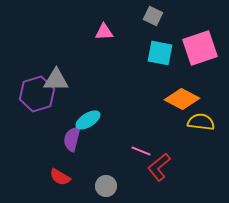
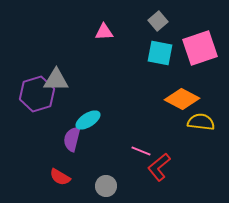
gray square: moved 5 px right, 5 px down; rotated 24 degrees clockwise
